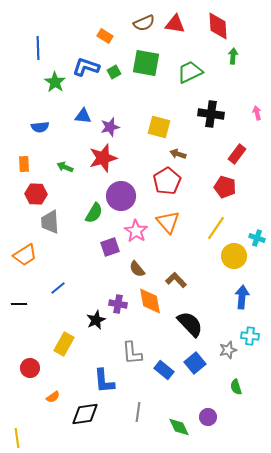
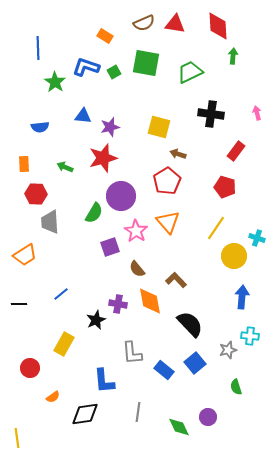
red rectangle at (237, 154): moved 1 px left, 3 px up
blue line at (58, 288): moved 3 px right, 6 px down
